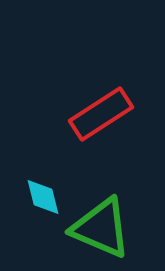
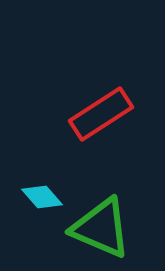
cyan diamond: moved 1 px left; rotated 27 degrees counterclockwise
